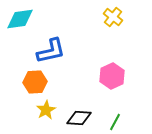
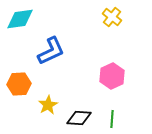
yellow cross: moved 1 px left
blue L-shape: rotated 12 degrees counterclockwise
orange hexagon: moved 16 px left, 2 px down
yellow star: moved 2 px right, 5 px up
green line: moved 3 px left, 3 px up; rotated 24 degrees counterclockwise
